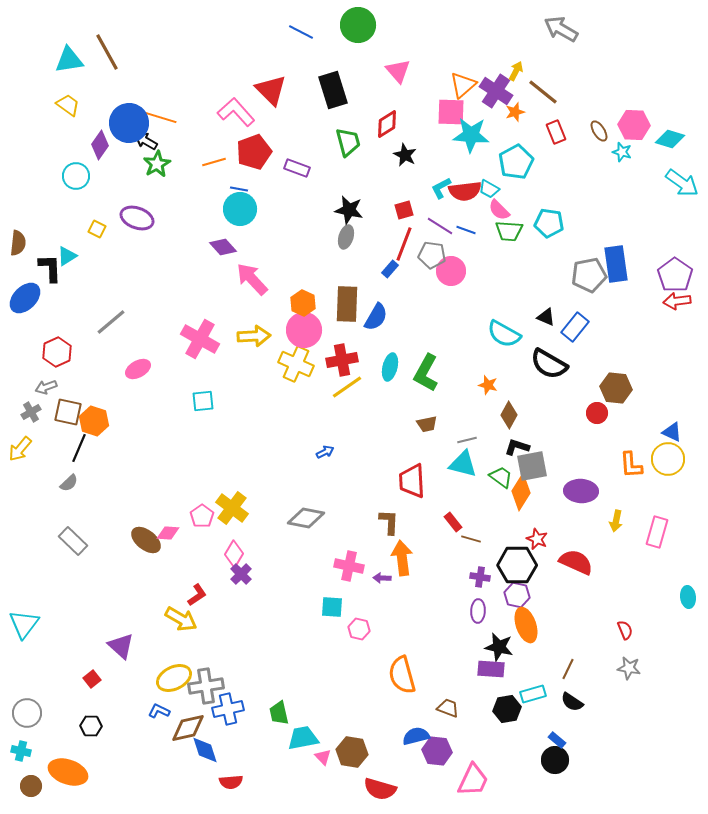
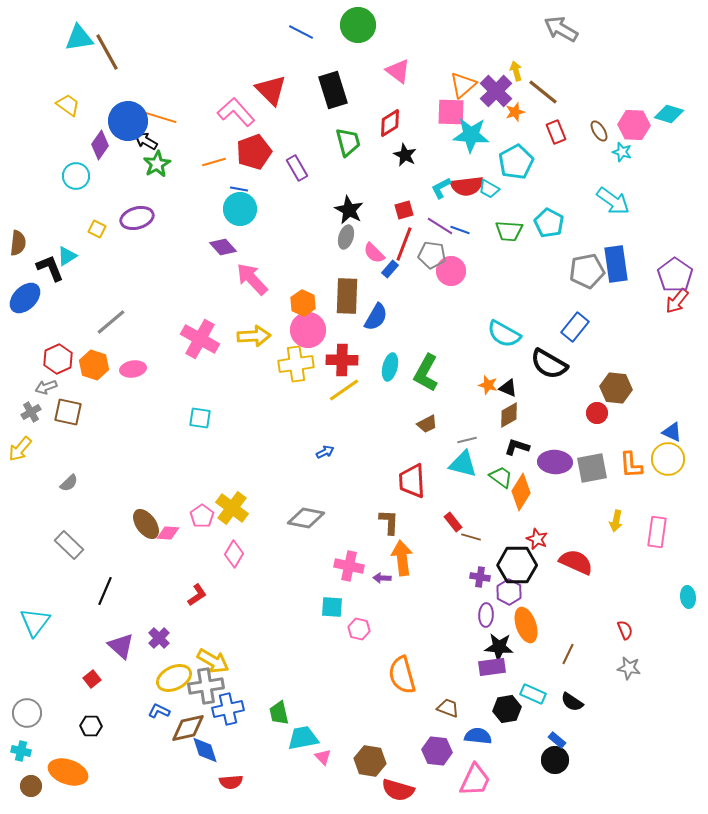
cyan triangle at (69, 60): moved 10 px right, 22 px up
pink triangle at (398, 71): rotated 12 degrees counterclockwise
yellow arrow at (516, 71): rotated 42 degrees counterclockwise
purple cross at (496, 91): rotated 12 degrees clockwise
blue circle at (129, 123): moved 1 px left, 2 px up
red diamond at (387, 124): moved 3 px right, 1 px up
cyan diamond at (670, 139): moved 1 px left, 25 px up
purple rectangle at (297, 168): rotated 40 degrees clockwise
cyan arrow at (682, 183): moved 69 px left, 18 px down
red semicircle at (465, 191): moved 2 px right, 5 px up
black star at (349, 210): rotated 16 degrees clockwise
pink semicircle at (499, 210): moved 125 px left, 43 px down
purple ellipse at (137, 218): rotated 36 degrees counterclockwise
cyan pentagon at (549, 223): rotated 20 degrees clockwise
blue line at (466, 230): moved 6 px left
black L-shape at (50, 268): rotated 20 degrees counterclockwise
gray pentagon at (589, 275): moved 2 px left, 4 px up
red arrow at (677, 301): rotated 44 degrees counterclockwise
brown rectangle at (347, 304): moved 8 px up
black triangle at (546, 317): moved 38 px left, 71 px down
pink circle at (304, 330): moved 4 px right
red hexagon at (57, 352): moved 1 px right, 7 px down
red cross at (342, 360): rotated 12 degrees clockwise
yellow cross at (296, 364): rotated 32 degrees counterclockwise
pink ellipse at (138, 369): moved 5 px left; rotated 20 degrees clockwise
yellow line at (347, 387): moved 3 px left, 3 px down
cyan square at (203, 401): moved 3 px left, 17 px down; rotated 15 degrees clockwise
brown diamond at (509, 415): rotated 32 degrees clockwise
orange hexagon at (94, 421): moved 56 px up
brown trapezoid at (427, 424): rotated 15 degrees counterclockwise
black line at (79, 448): moved 26 px right, 143 px down
gray square at (532, 466): moved 60 px right, 2 px down
purple ellipse at (581, 491): moved 26 px left, 29 px up
pink rectangle at (657, 532): rotated 8 degrees counterclockwise
brown line at (471, 539): moved 2 px up
brown ellipse at (146, 540): moved 16 px up; rotated 16 degrees clockwise
gray rectangle at (73, 541): moved 4 px left, 4 px down
purple cross at (241, 574): moved 82 px left, 64 px down
purple hexagon at (517, 595): moved 8 px left, 3 px up; rotated 15 degrees clockwise
purple ellipse at (478, 611): moved 8 px right, 4 px down
yellow arrow at (181, 619): moved 32 px right, 42 px down
cyan triangle at (24, 624): moved 11 px right, 2 px up
black star at (499, 647): rotated 8 degrees counterclockwise
purple rectangle at (491, 669): moved 1 px right, 2 px up; rotated 12 degrees counterclockwise
brown line at (568, 669): moved 15 px up
cyan rectangle at (533, 694): rotated 40 degrees clockwise
blue semicircle at (416, 736): moved 62 px right; rotated 20 degrees clockwise
brown hexagon at (352, 752): moved 18 px right, 9 px down
pink trapezoid at (473, 780): moved 2 px right
red semicircle at (380, 789): moved 18 px right, 1 px down
